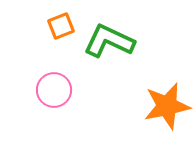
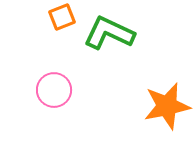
orange square: moved 1 px right, 9 px up
green L-shape: moved 8 px up
